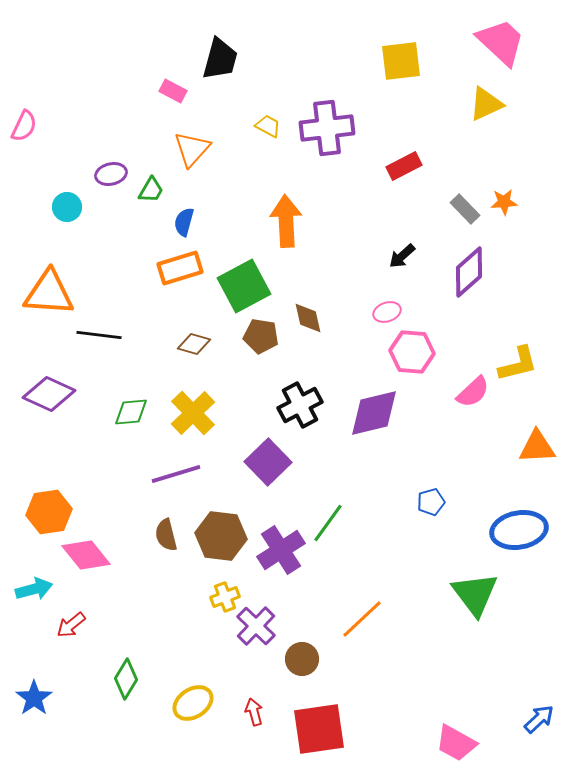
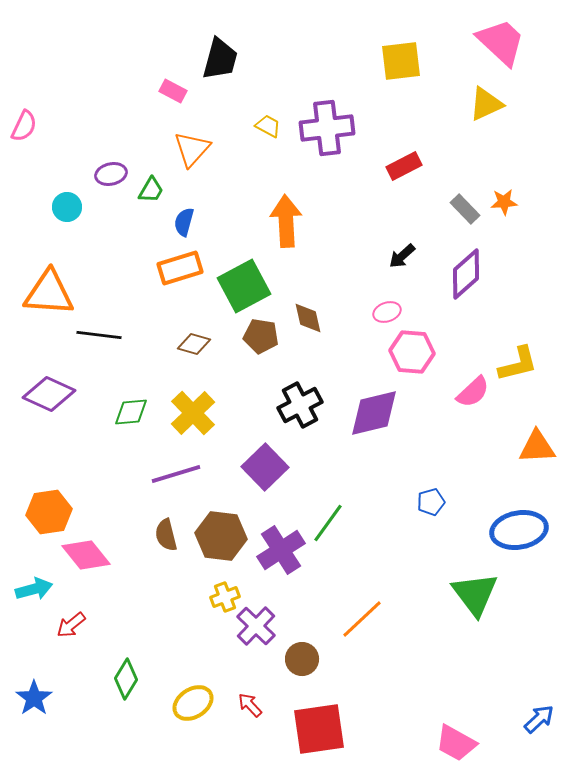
purple diamond at (469, 272): moved 3 px left, 2 px down
purple square at (268, 462): moved 3 px left, 5 px down
red arrow at (254, 712): moved 4 px left, 7 px up; rotated 28 degrees counterclockwise
